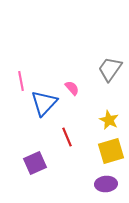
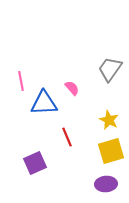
blue triangle: rotated 44 degrees clockwise
